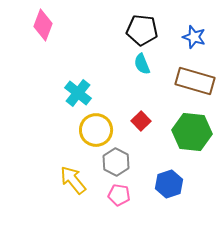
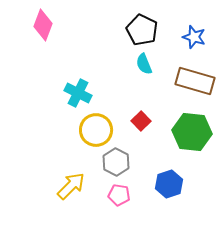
black pentagon: rotated 20 degrees clockwise
cyan semicircle: moved 2 px right
cyan cross: rotated 12 degrees counterclockwise
yellow arrow: moved 2 px left, 6 px down; rotated 84 degrees clockwise
